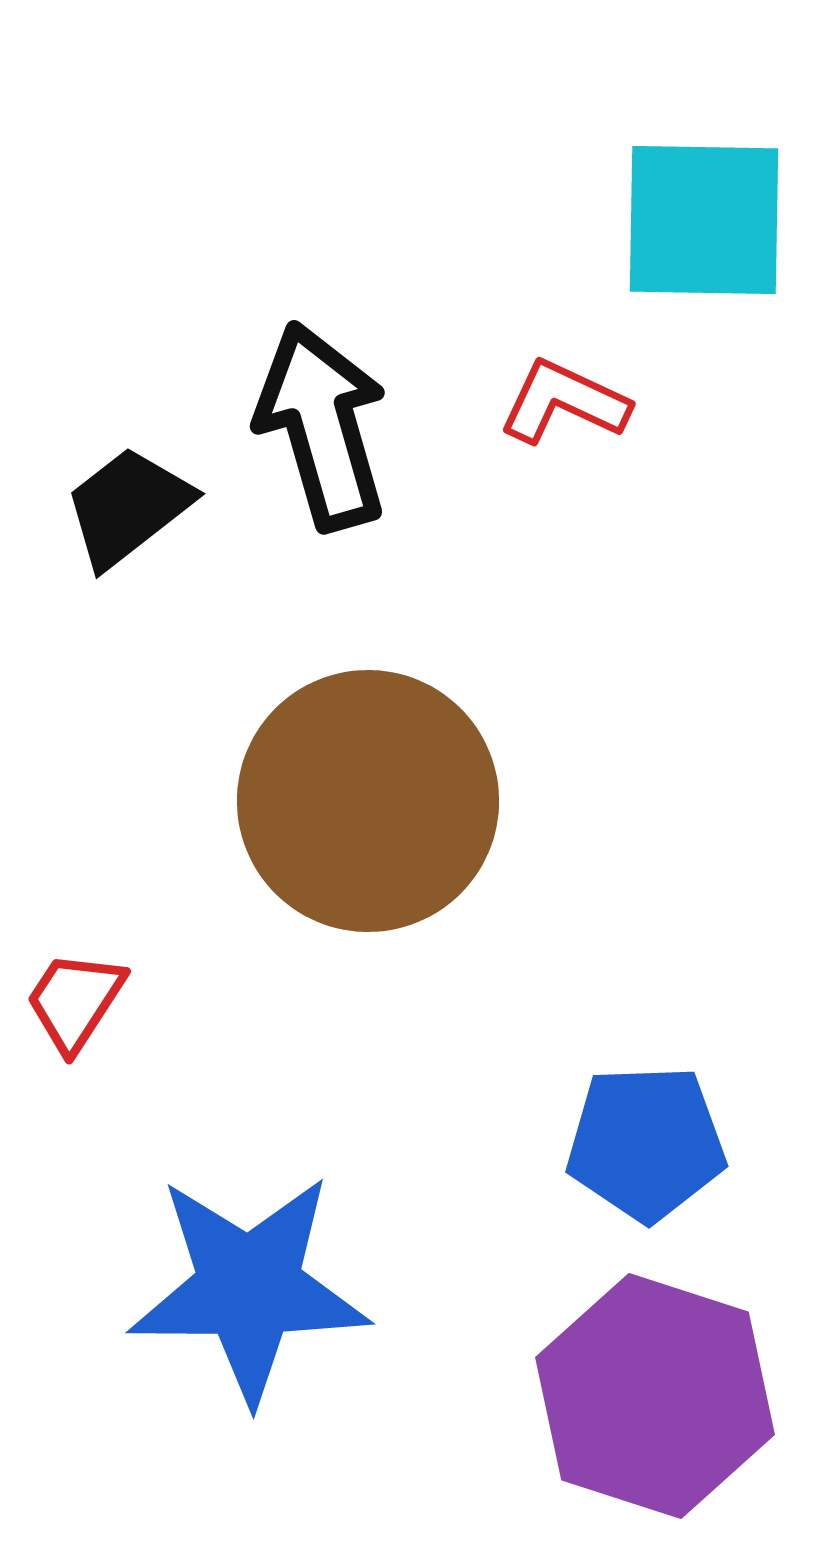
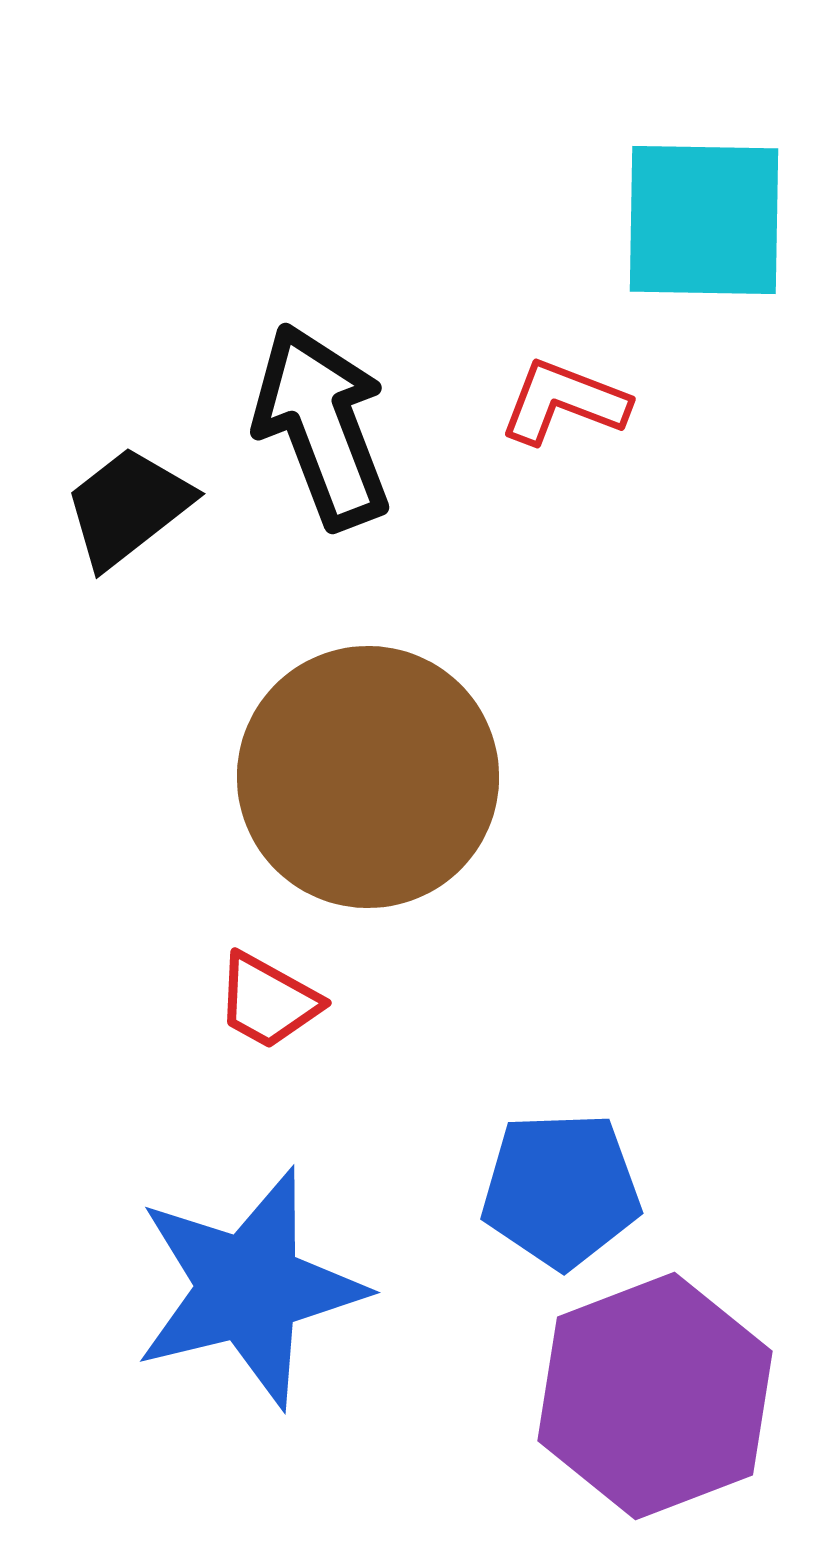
red L-shape: rotated 4 degrees counterclockwise
black arrow: rotated 5 degrees counterclockwise
brown circle: moved 24 px up
red trapezoid: moved 193 px right; rotated 94 degrees counterclockwise
blue pentagon: moved 85 px left, 47 px down
blue star: rotated 14 degrees counterclockwise
purple hexagon: rotated 21 degrees clockwise
